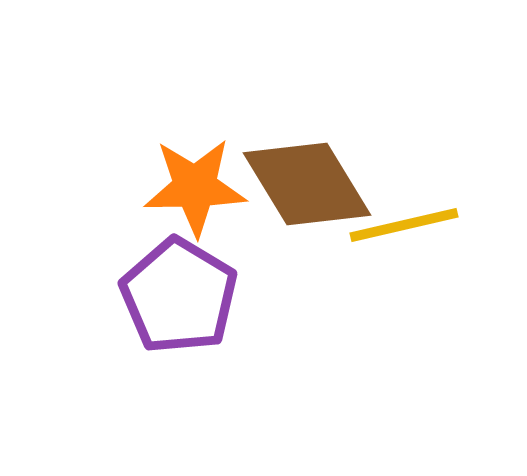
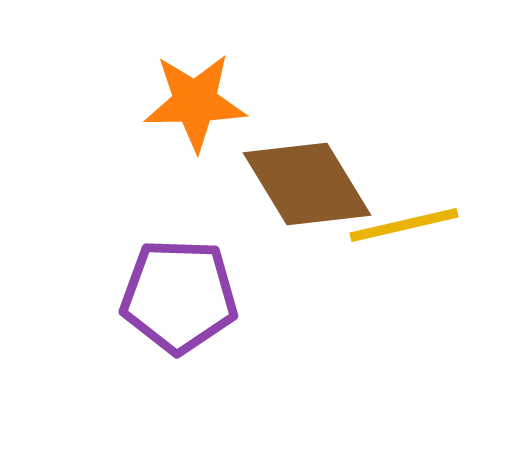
orange star: moved 85 px up
purple pentagon: rotated 29 degrees counterclockwise
